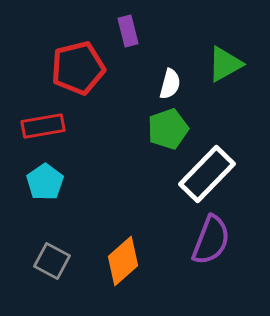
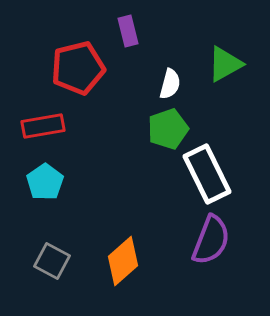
white rectangle: rotated 70 degrees counterclockwise
